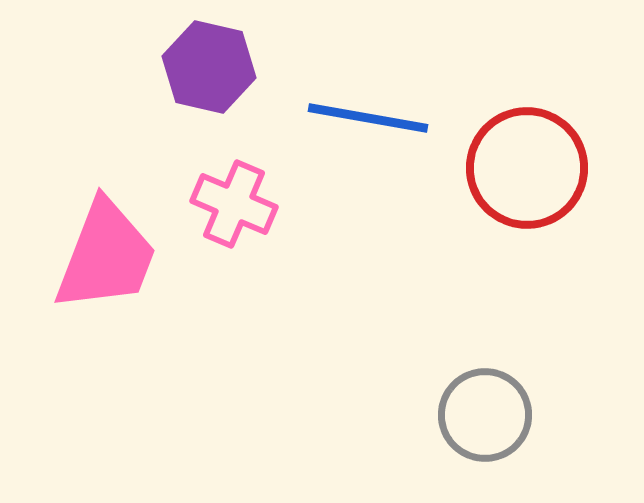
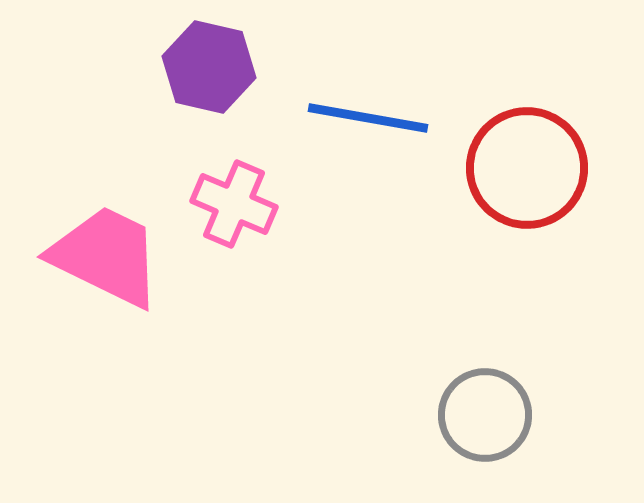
pink trapezoid: rotated 85 degrees counterclockwise
